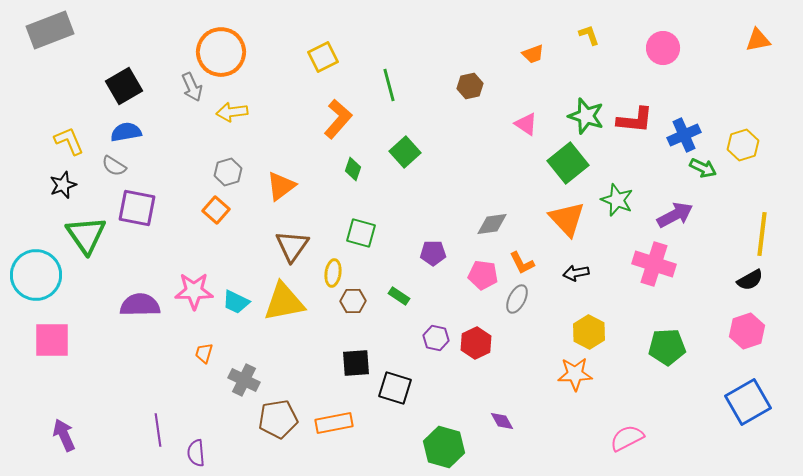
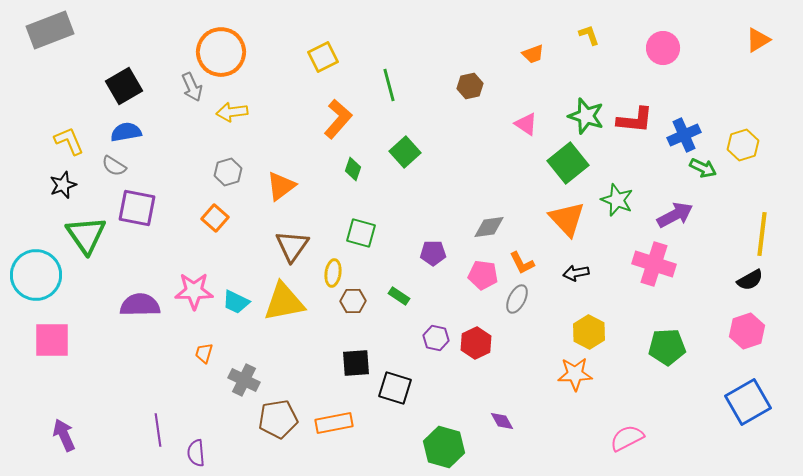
orange triangle at (758, 40): rotated 20 degrees counterclockwise
orange square at (216, 210): moved 1 px left, 8 px down
gray diamond at (492, 224): moved 3 px left, 3 px down
